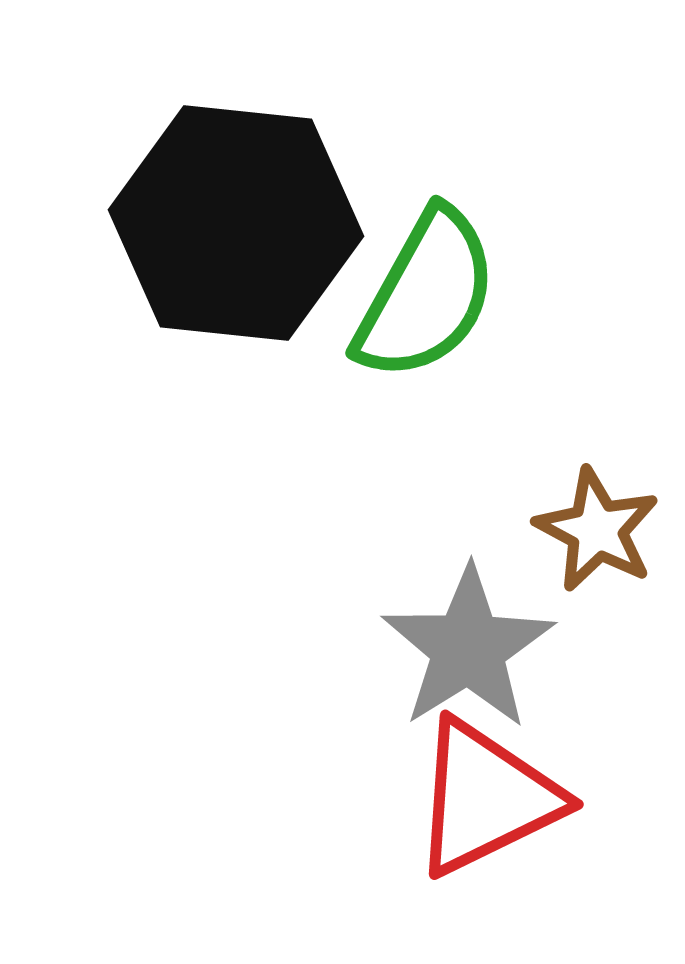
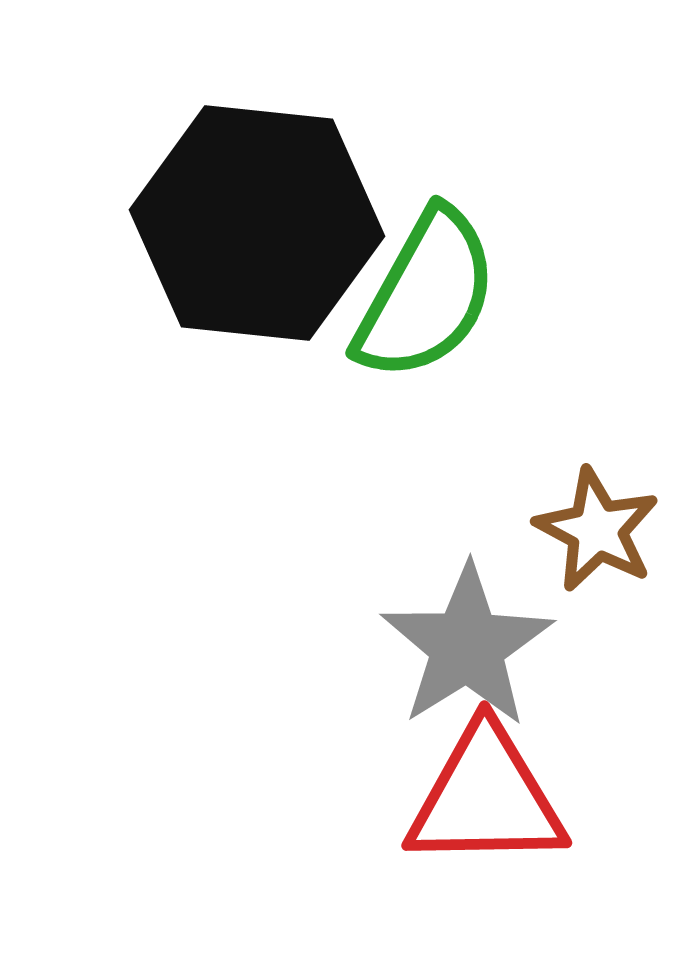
black hexagon: moved 21 px right
gray star: moved 1 px left, 2 px up
red triangle: rotated 25 degrees clockwise
